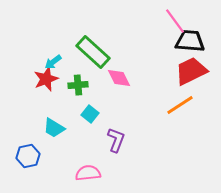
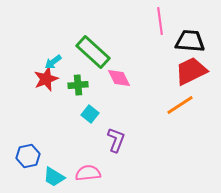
pink line: moved 15 px left; rotated 28 degrees clockwise
cyan trapezoid: moved 49 px down
